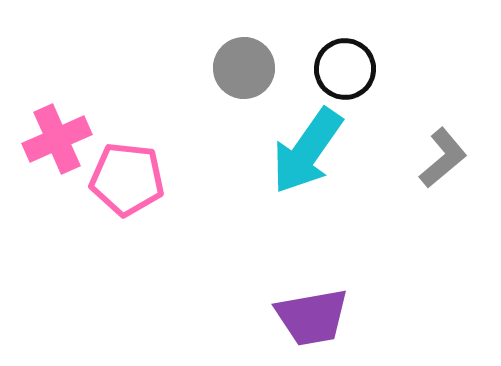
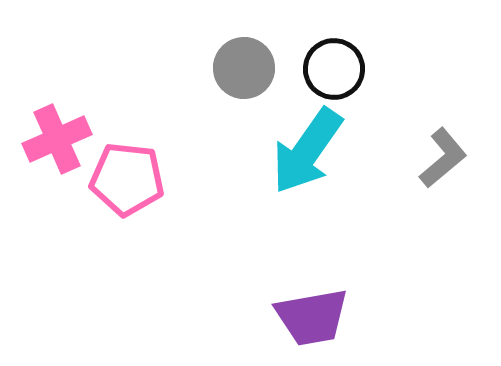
black circle: moved 11 px left
